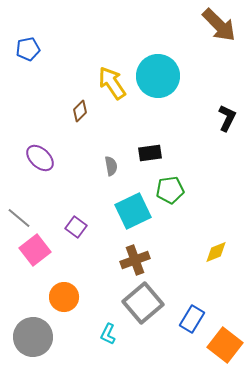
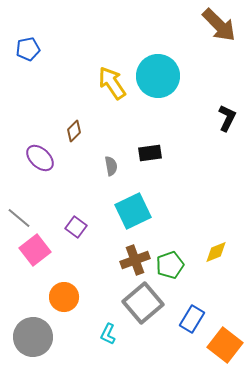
brown diamond: moved 6 px left, 20 px down
green pentagon: moved 75 px down; rotated 12 degrees counterclockwise
